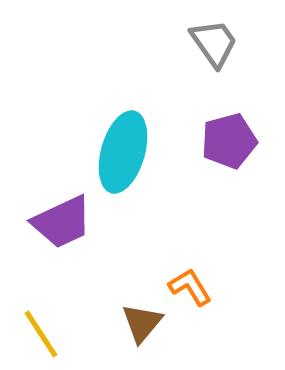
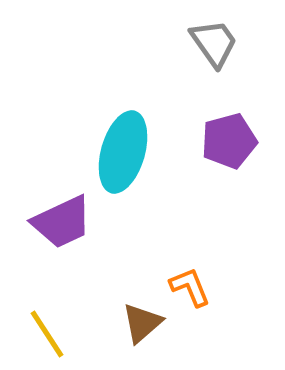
orange L-shape: rotated 9 degrees clockwise
brown triangle: rotated 9 degrees clockwise
yellow line: moved 6 px right
